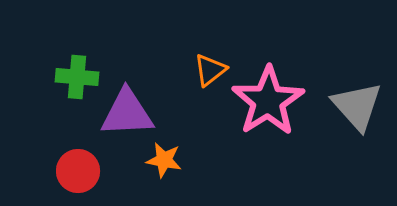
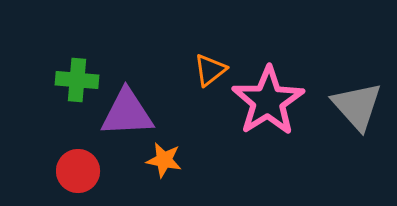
green cross: moved 3 px down
